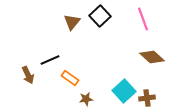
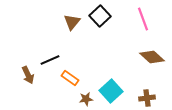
cyan square: moved 13 px left
